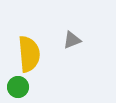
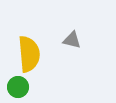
gray triangle: rotated 36 degrees clockwise
